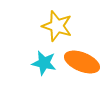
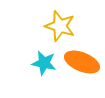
yellow star: moved 3 px right
